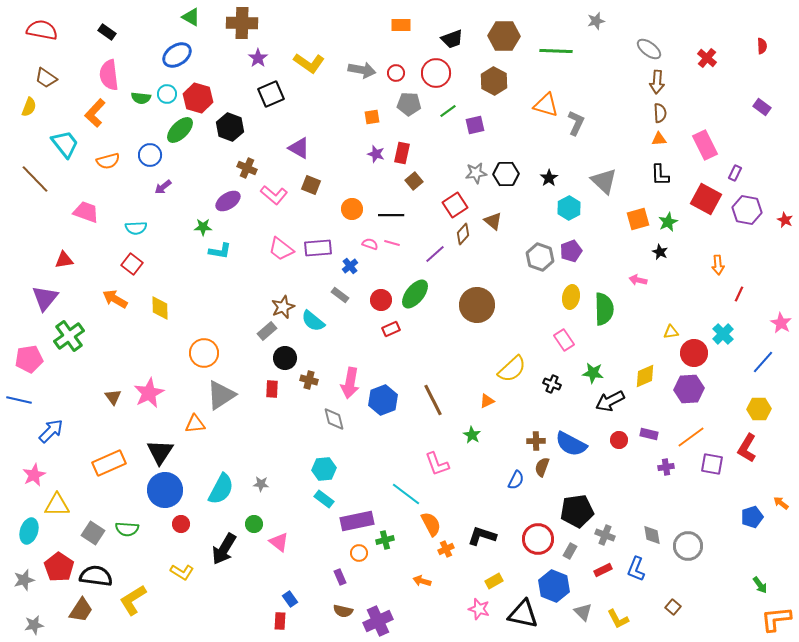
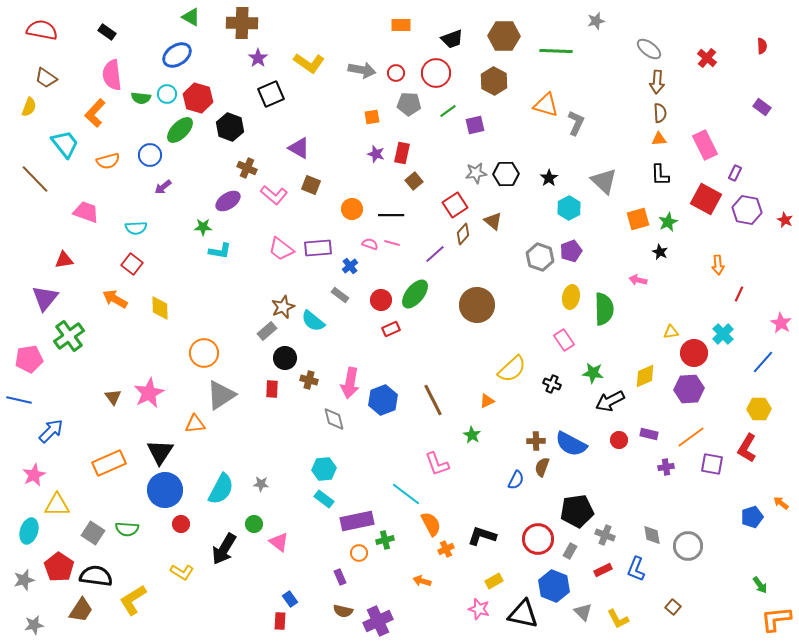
pink semicircle at (109, 75): moved 3 px right
